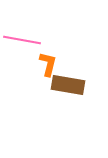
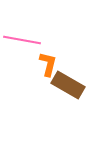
brown rectangle: rotated 20 degrees clockwise
